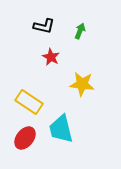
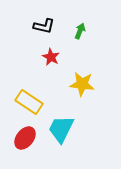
cyan trapezoid: rotated 40 degrees clockwise
